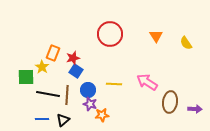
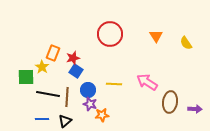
brown line: moved 2 px down
black triangle: moved 2 px right, 1 px down
